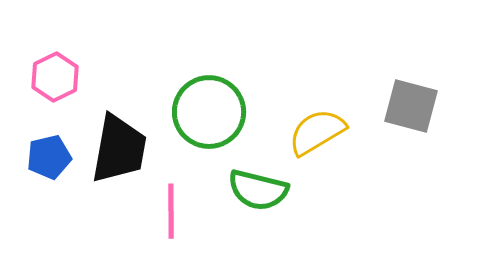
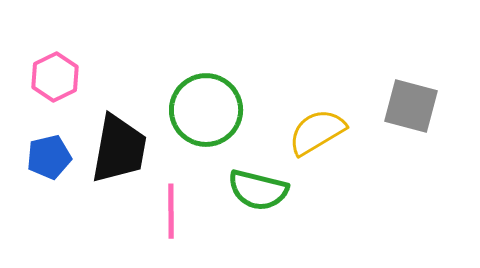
green circle: moved 3 px left, 2 px up
